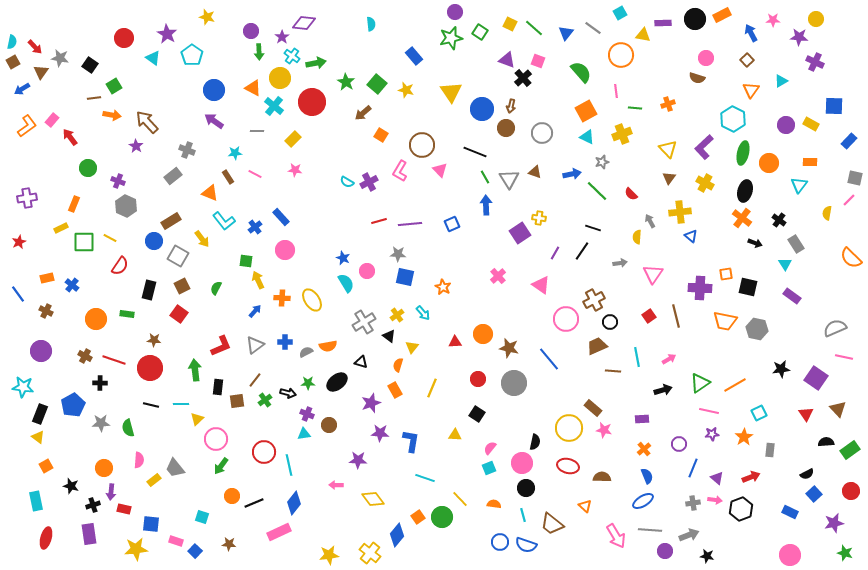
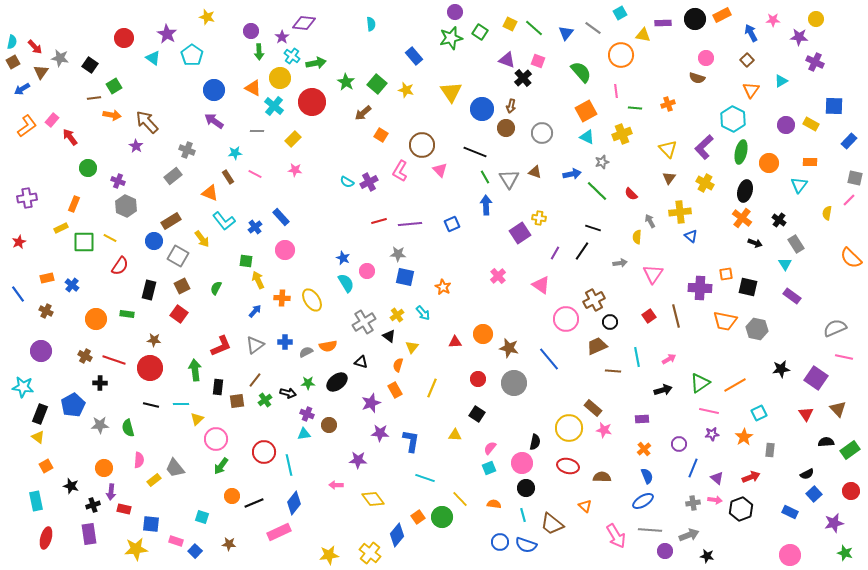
green ellipse at (743, 153): moved 2 px left, 1 px up
gray star at (101, 423): moved 1 px left, 2 px down
